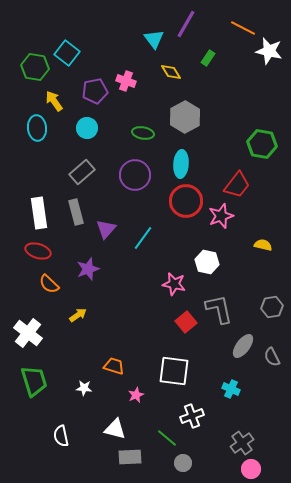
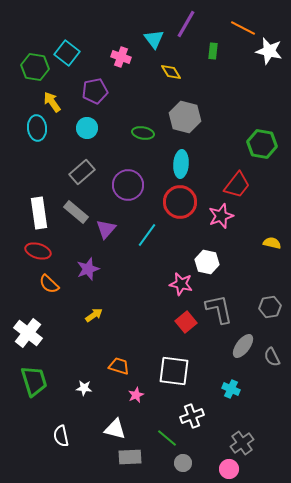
green rectangle at (208, 58): moved 5 px right, 7 px up; rotated 28 degrees counterclockwise
pink cross at (126, 81): moved 5 px left, 24 px up
yellow arrow at (54, 101): moved 2 px left, 1 px down
gray hexagon at (185, 117): rotated 16 degrees counterclockwise
purple circle at (135, 175): moved 7 px left, 10 px down
red circle at (186, 201): moved 6 px left, 1 px down
gray rectangle at (76, 212): rotated 35 degrees counterclockwise
cyan line at (143, 238): moved 4 px right, 3 px up
yellow semicircle at (263, 245): moved 9 px right, 2 px up
pink star at (174, 284): moved 7 px right
gray hexagon at (272, 307): moved 2 px left
yellow arrow at (78, 315): moved 16 px right
orange trapezoid at (114, 366): moved 5 px right
pink circle at (251, 469): moved 22 px left
